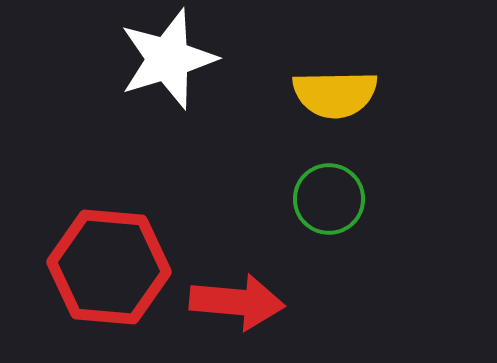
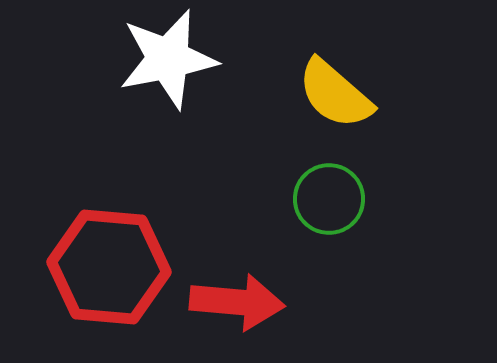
white star: rotated 6 degrees clockwise
yellow semicircle: rotated 42 degrees clockwise
